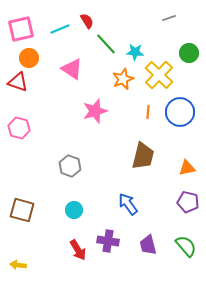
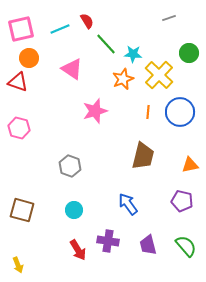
cyan star: moved 2 px left, 2 px down
orange triangle: moved 3 px right, 3 px up
purple pentagon: moved 6 px left, 1 px up
yellow arrow: rotated 119 degrees counterclockwise
